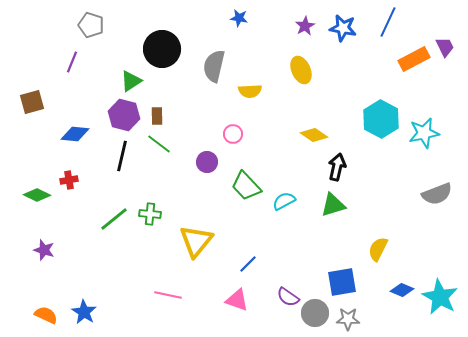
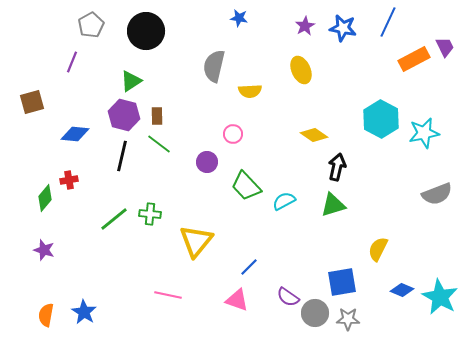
gray pentagon at (91, 25): rotated 25 degrees clockwise
black circle at (162, 49): moved 16 px left, 18 px up
green diamond at (37, 195): moved 8 px right, 3 px down; rotated 76 degrees counterclockwise
blue line at (248, 264): moved 1 px right, 3 px down
orange semicircle at (46, 315): rotated 105 degrees counterclockwise
